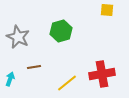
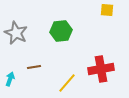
green hexagon: rotated 10 degrees clockwise
gray star: moved 2 px left, 4 px up
red cross: moved 1 px left, 5 px up
yellow line: rotated 10 degrees counterclockwise
